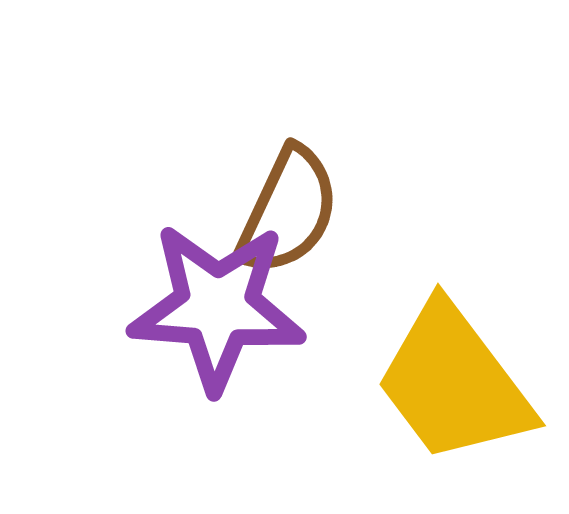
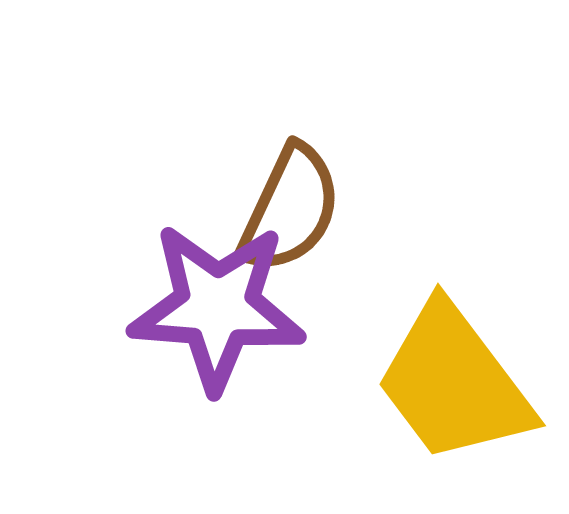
brown semicircle: moved 2 px right, 2 px up
